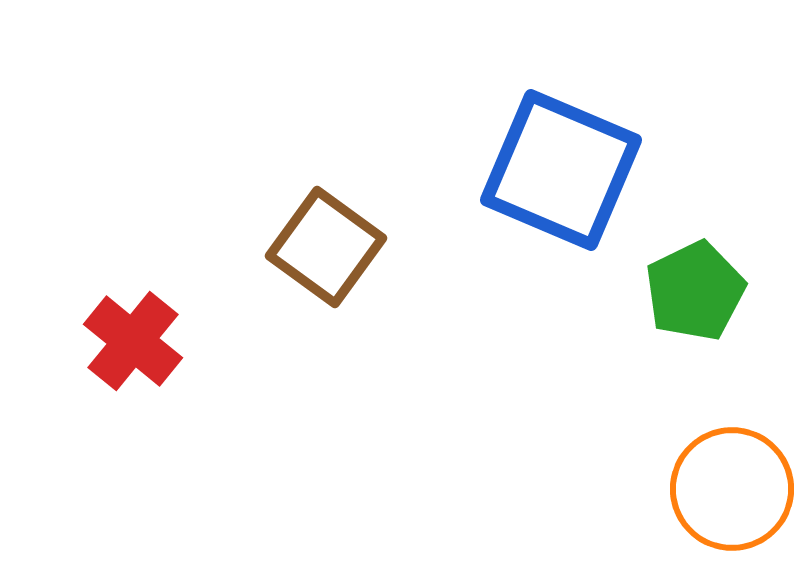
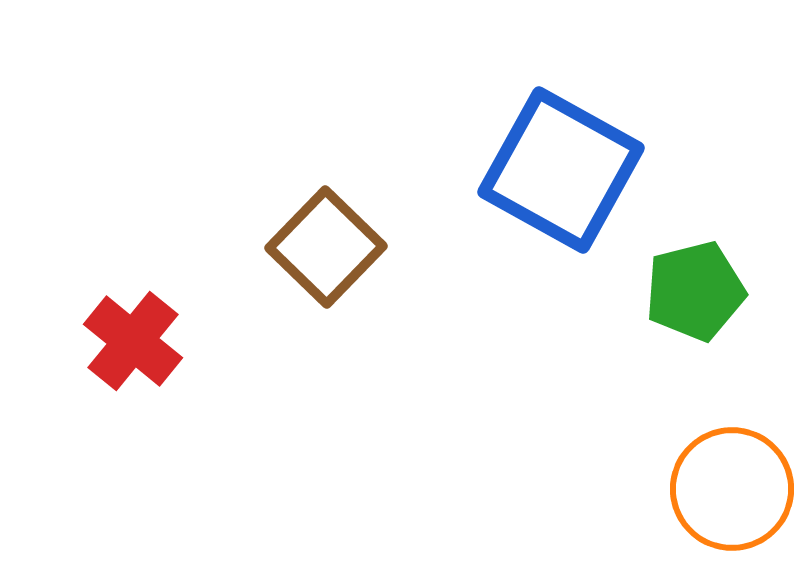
blue square: rotated 6 degrees clockwise
brown square: rotated 8 degrees clockwise
green pentagon: rotated 12 degrees clockwise
